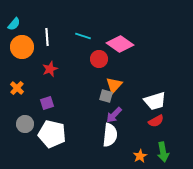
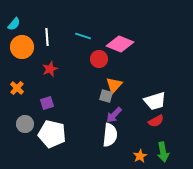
pink diamond: rotated 12 degrees counterclockwise
